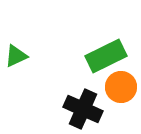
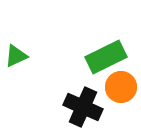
green rectangle: moved 1 px down
black cross: moved 2 px up
